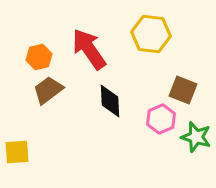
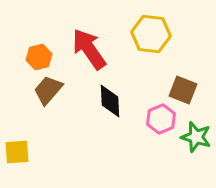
brown trapezoid: rotated 12 degrees counterclockwise
